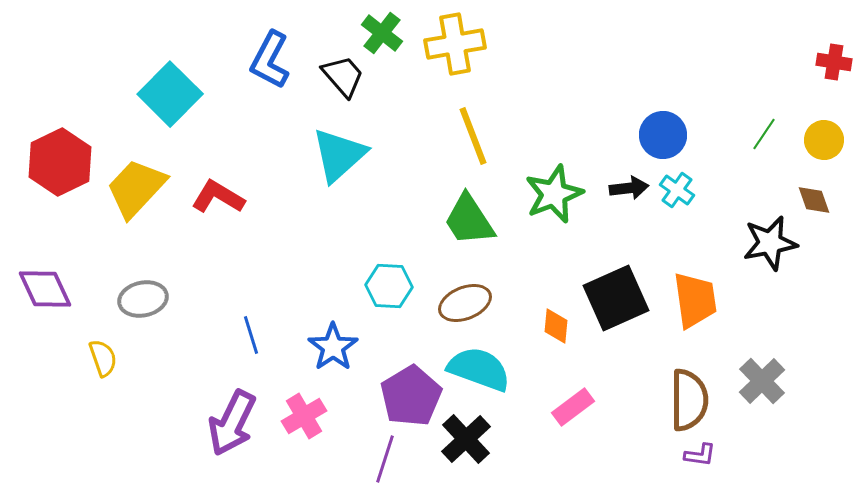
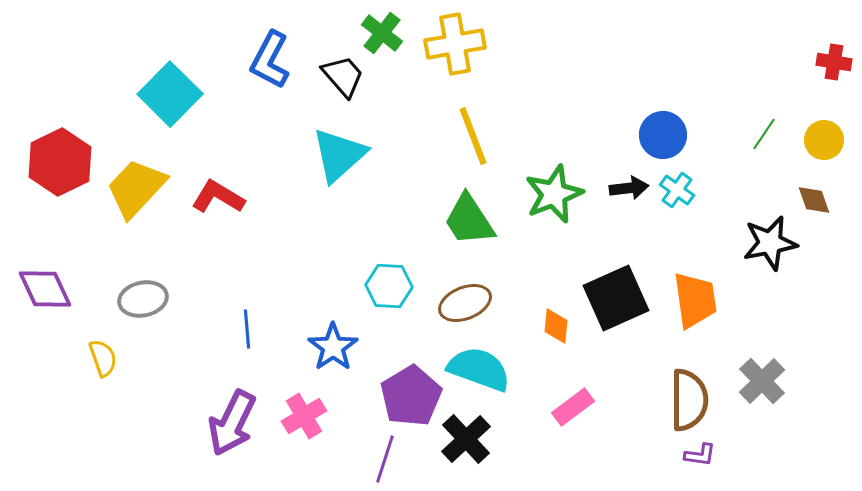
blue line: moved 4 px left, 6 px up; rotated 12 degrees clockwise
